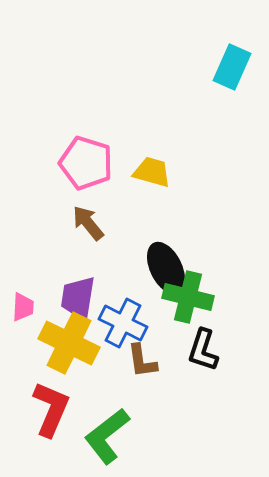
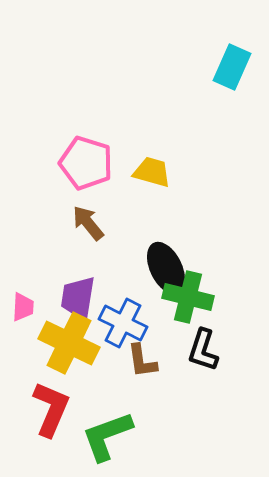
green L-shape: rotated 18 degrees clockwise
